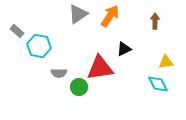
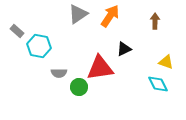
yellow triangle: rotated 28 degrees clockwise
